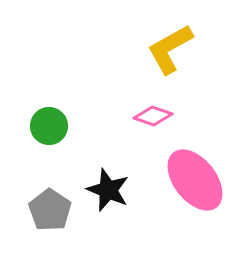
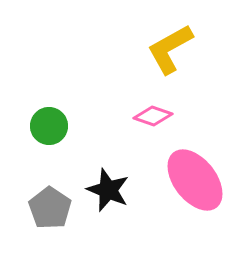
gray pentagon: moved 2 px up
